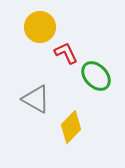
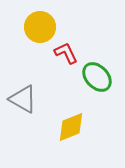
green ellipse: moved 1 px right, 1 px down
gray triangle: moved 13 px left
yellow diamond: rotated 24 degrees clockwise
